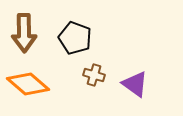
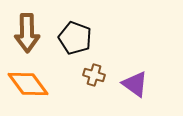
brown arrow: moved 3 px right
orange diamond: rotated 12 degrees clockwise
